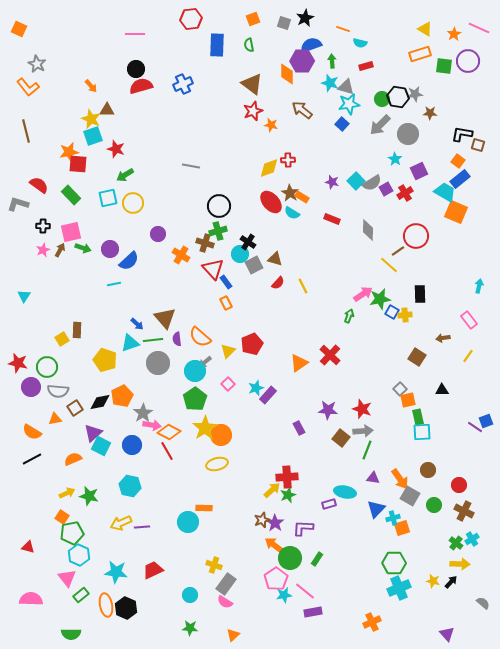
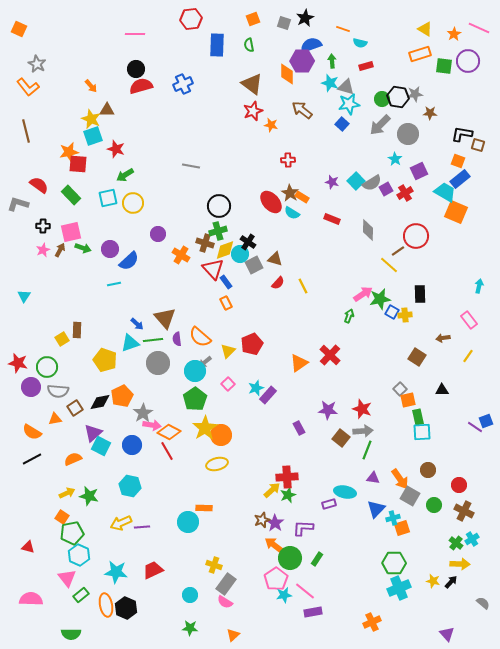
orange square at (458, 161): rotated 16 degrees counterclockwise
yellow diamond at (269, 168): moved 44 px left, 82 px down
